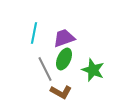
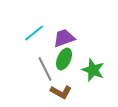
cyan line: rotated 40 degrees clockwise
